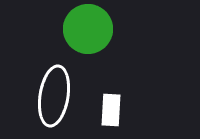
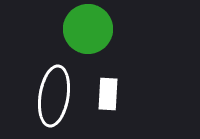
white rectangle: moved 3 px left, 16 px up
